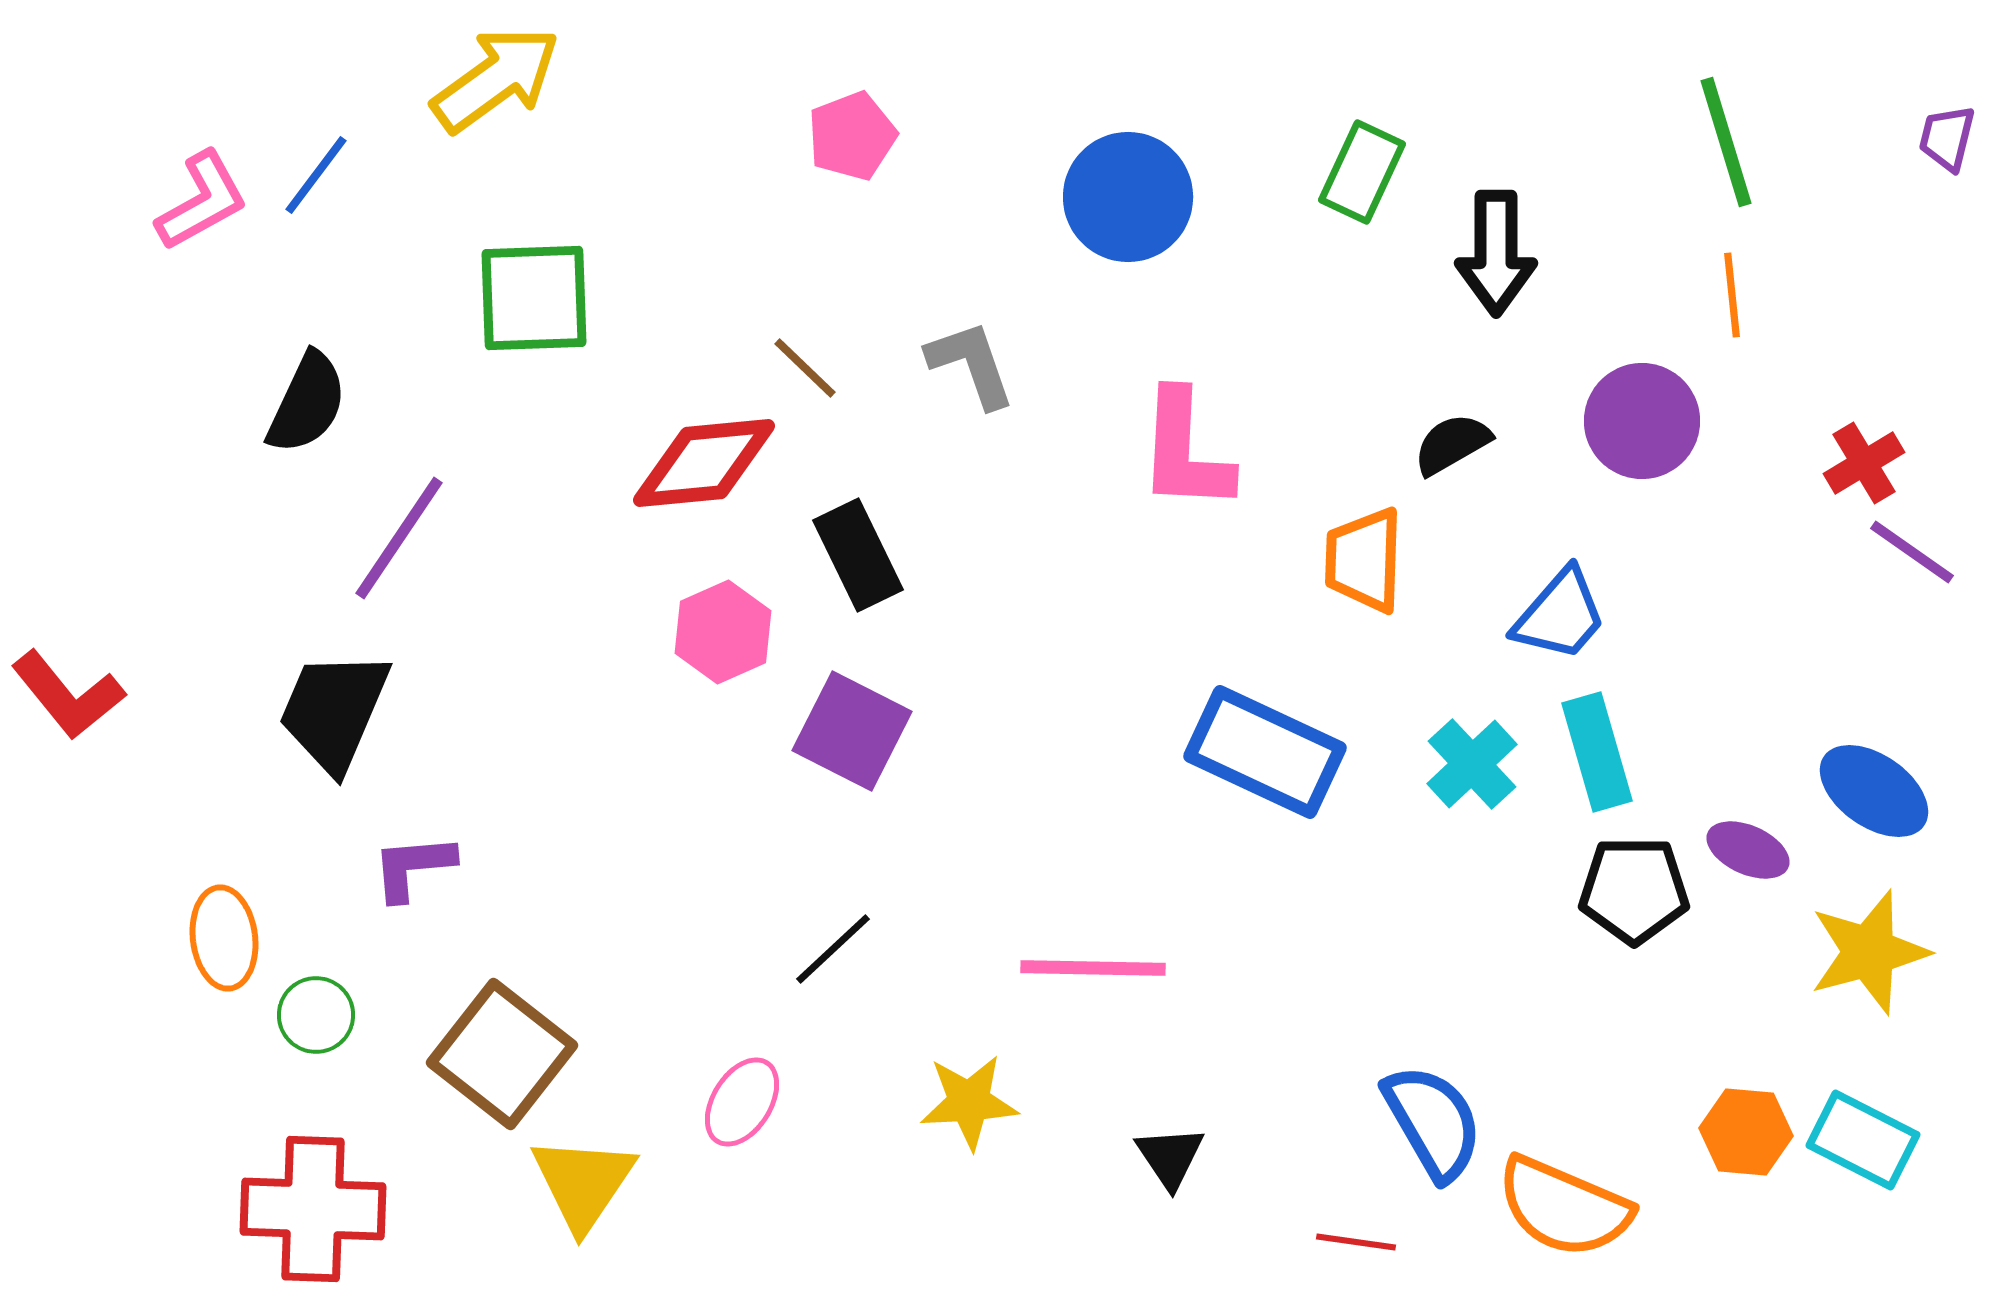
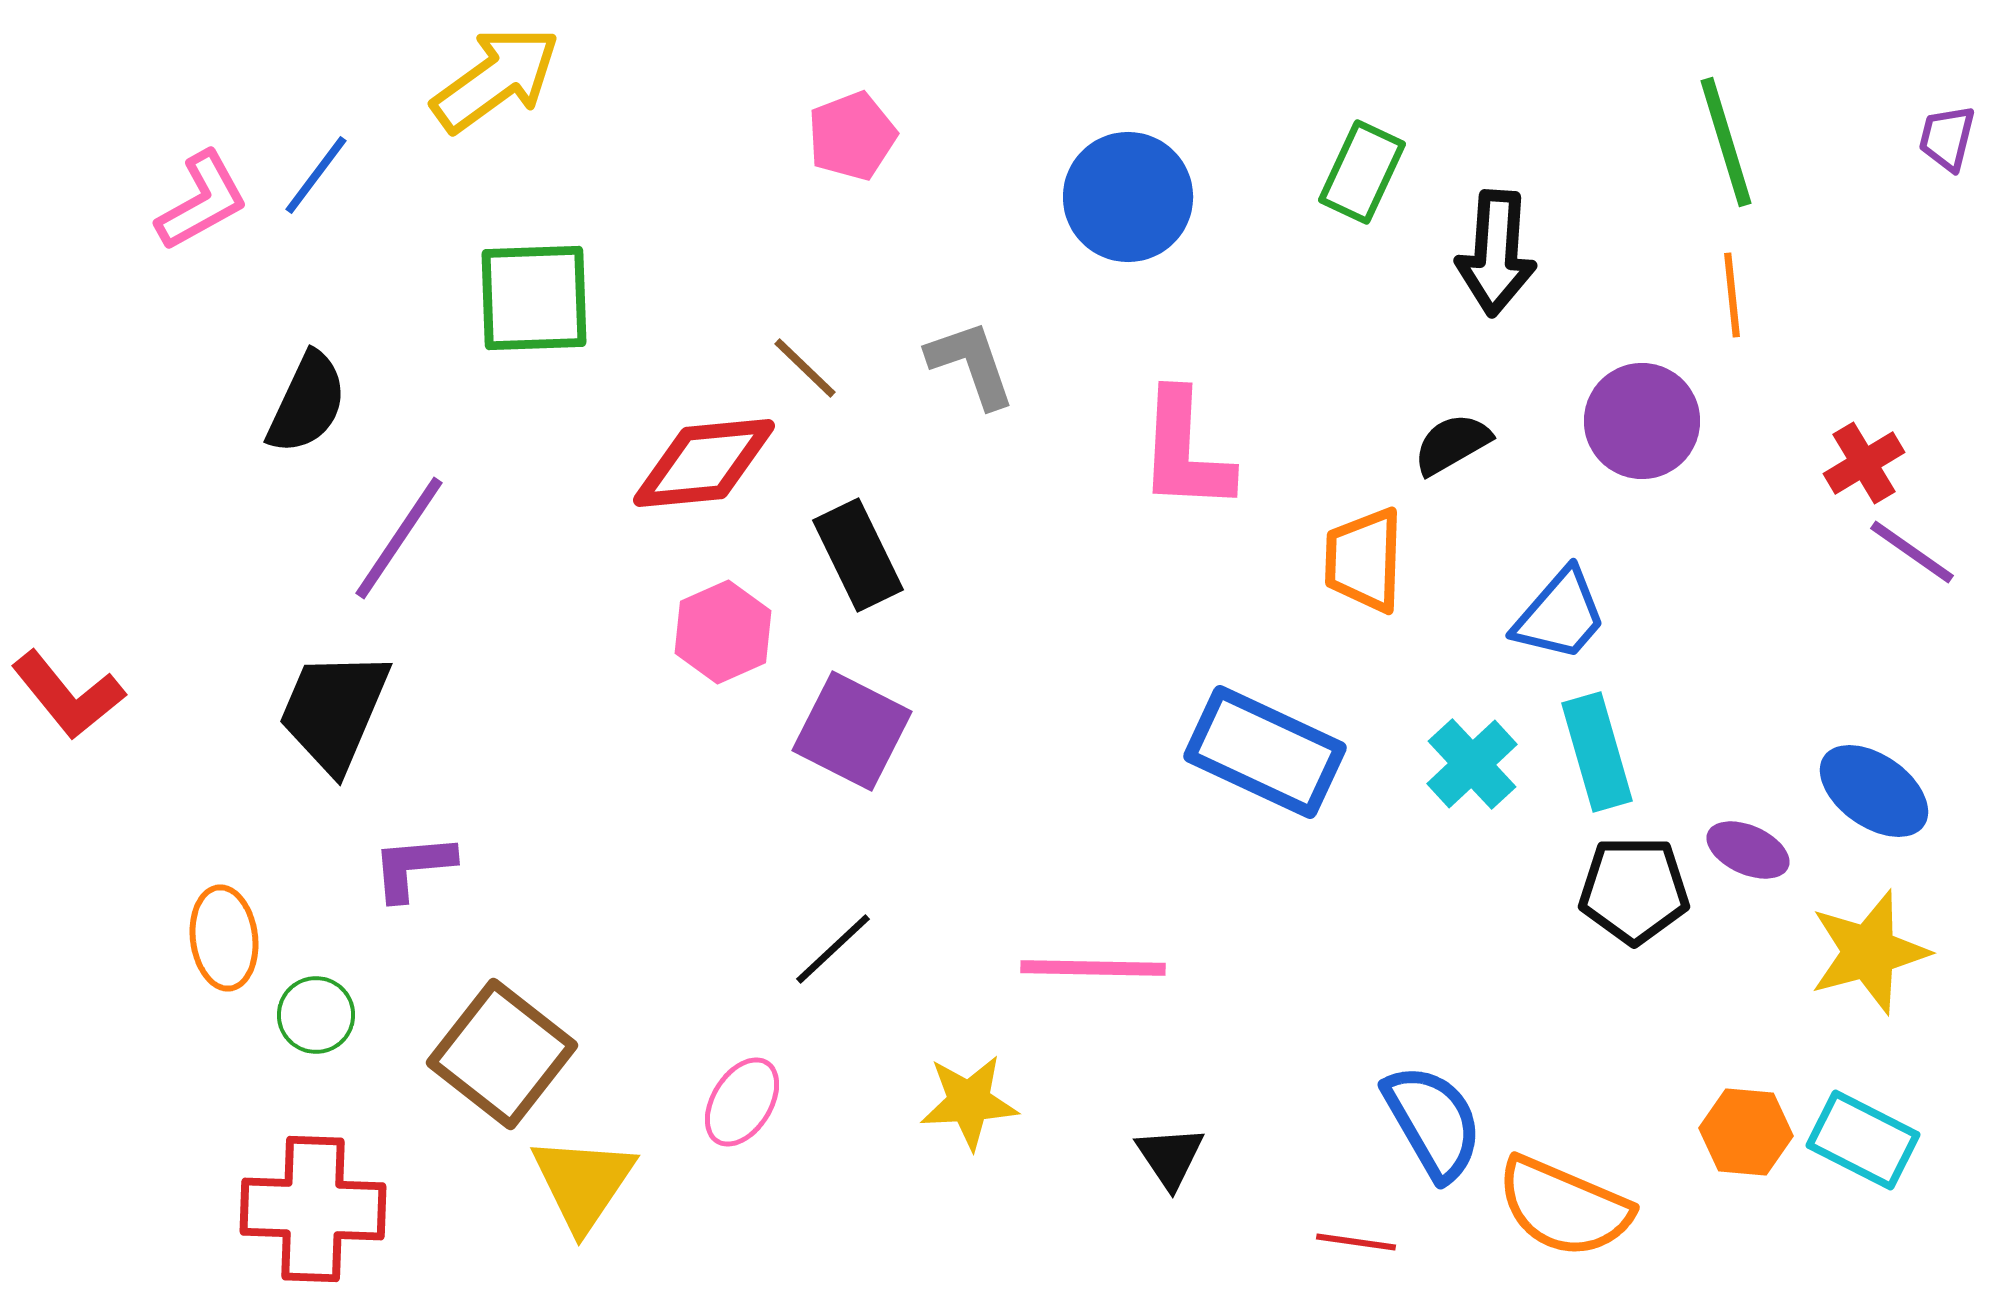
black arrow at (1496, 253): rotated 4 degrees clockwise
